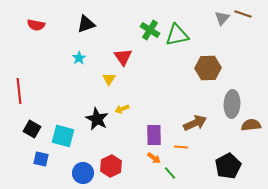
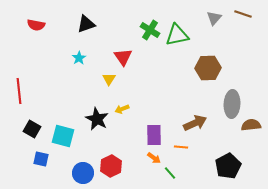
gray triangle: moved 8 px left
